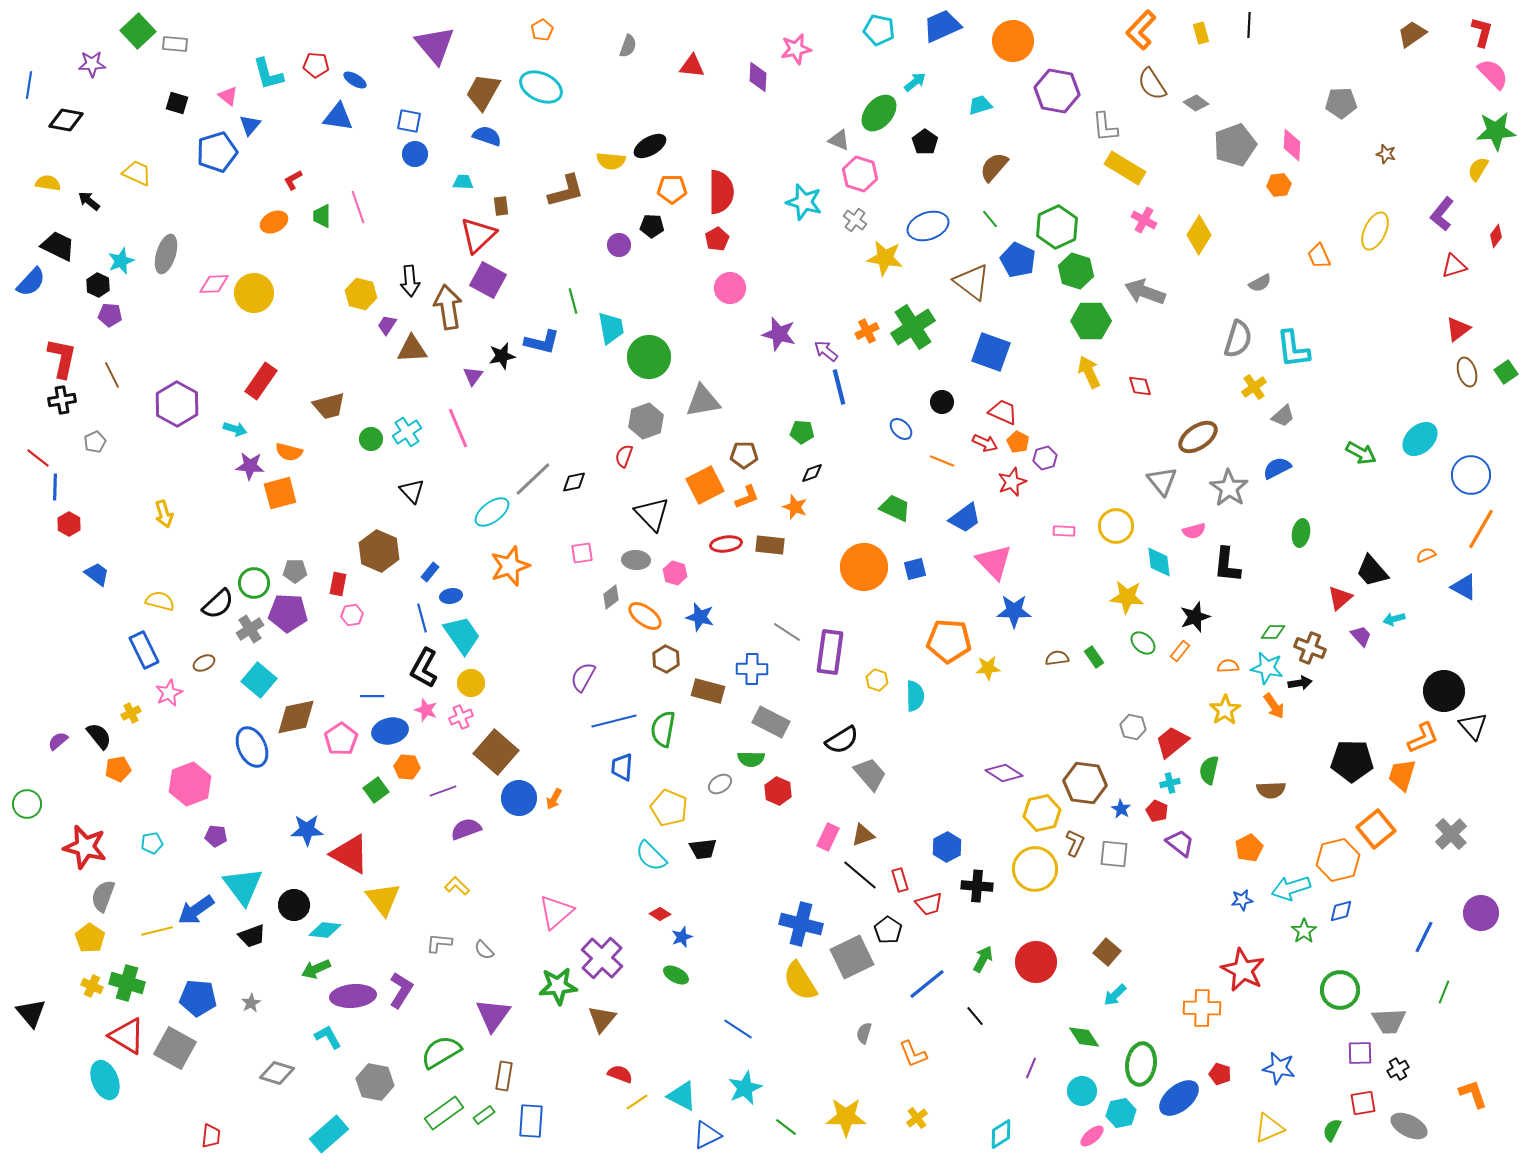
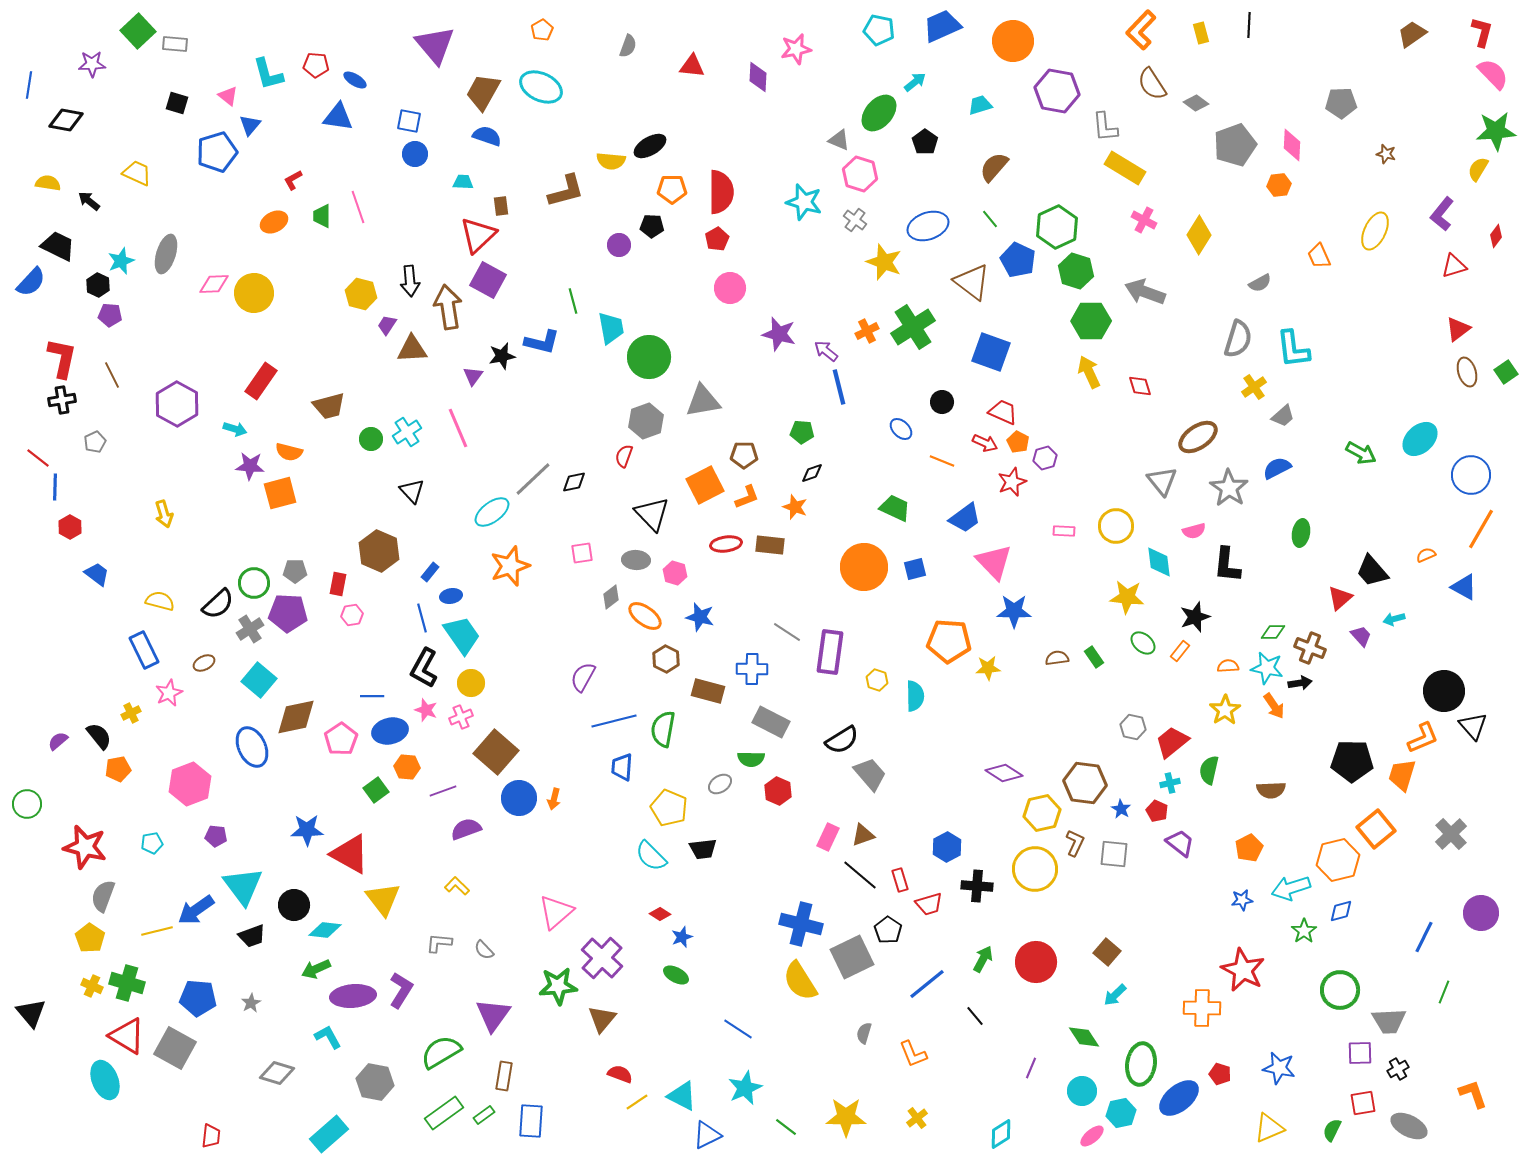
yellow star at (885, 258): moved 1 px left, 4 px down; rotated 12 degrees clockwise
red hexagon at (69, 524): moved 1 px right, 3 px down
orange arrow at (554, 799): rotated 15 degrees counterclockwise
